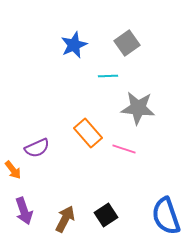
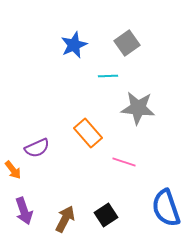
pink line: moved 13 px down
blue semicircle: moved 8 px up
